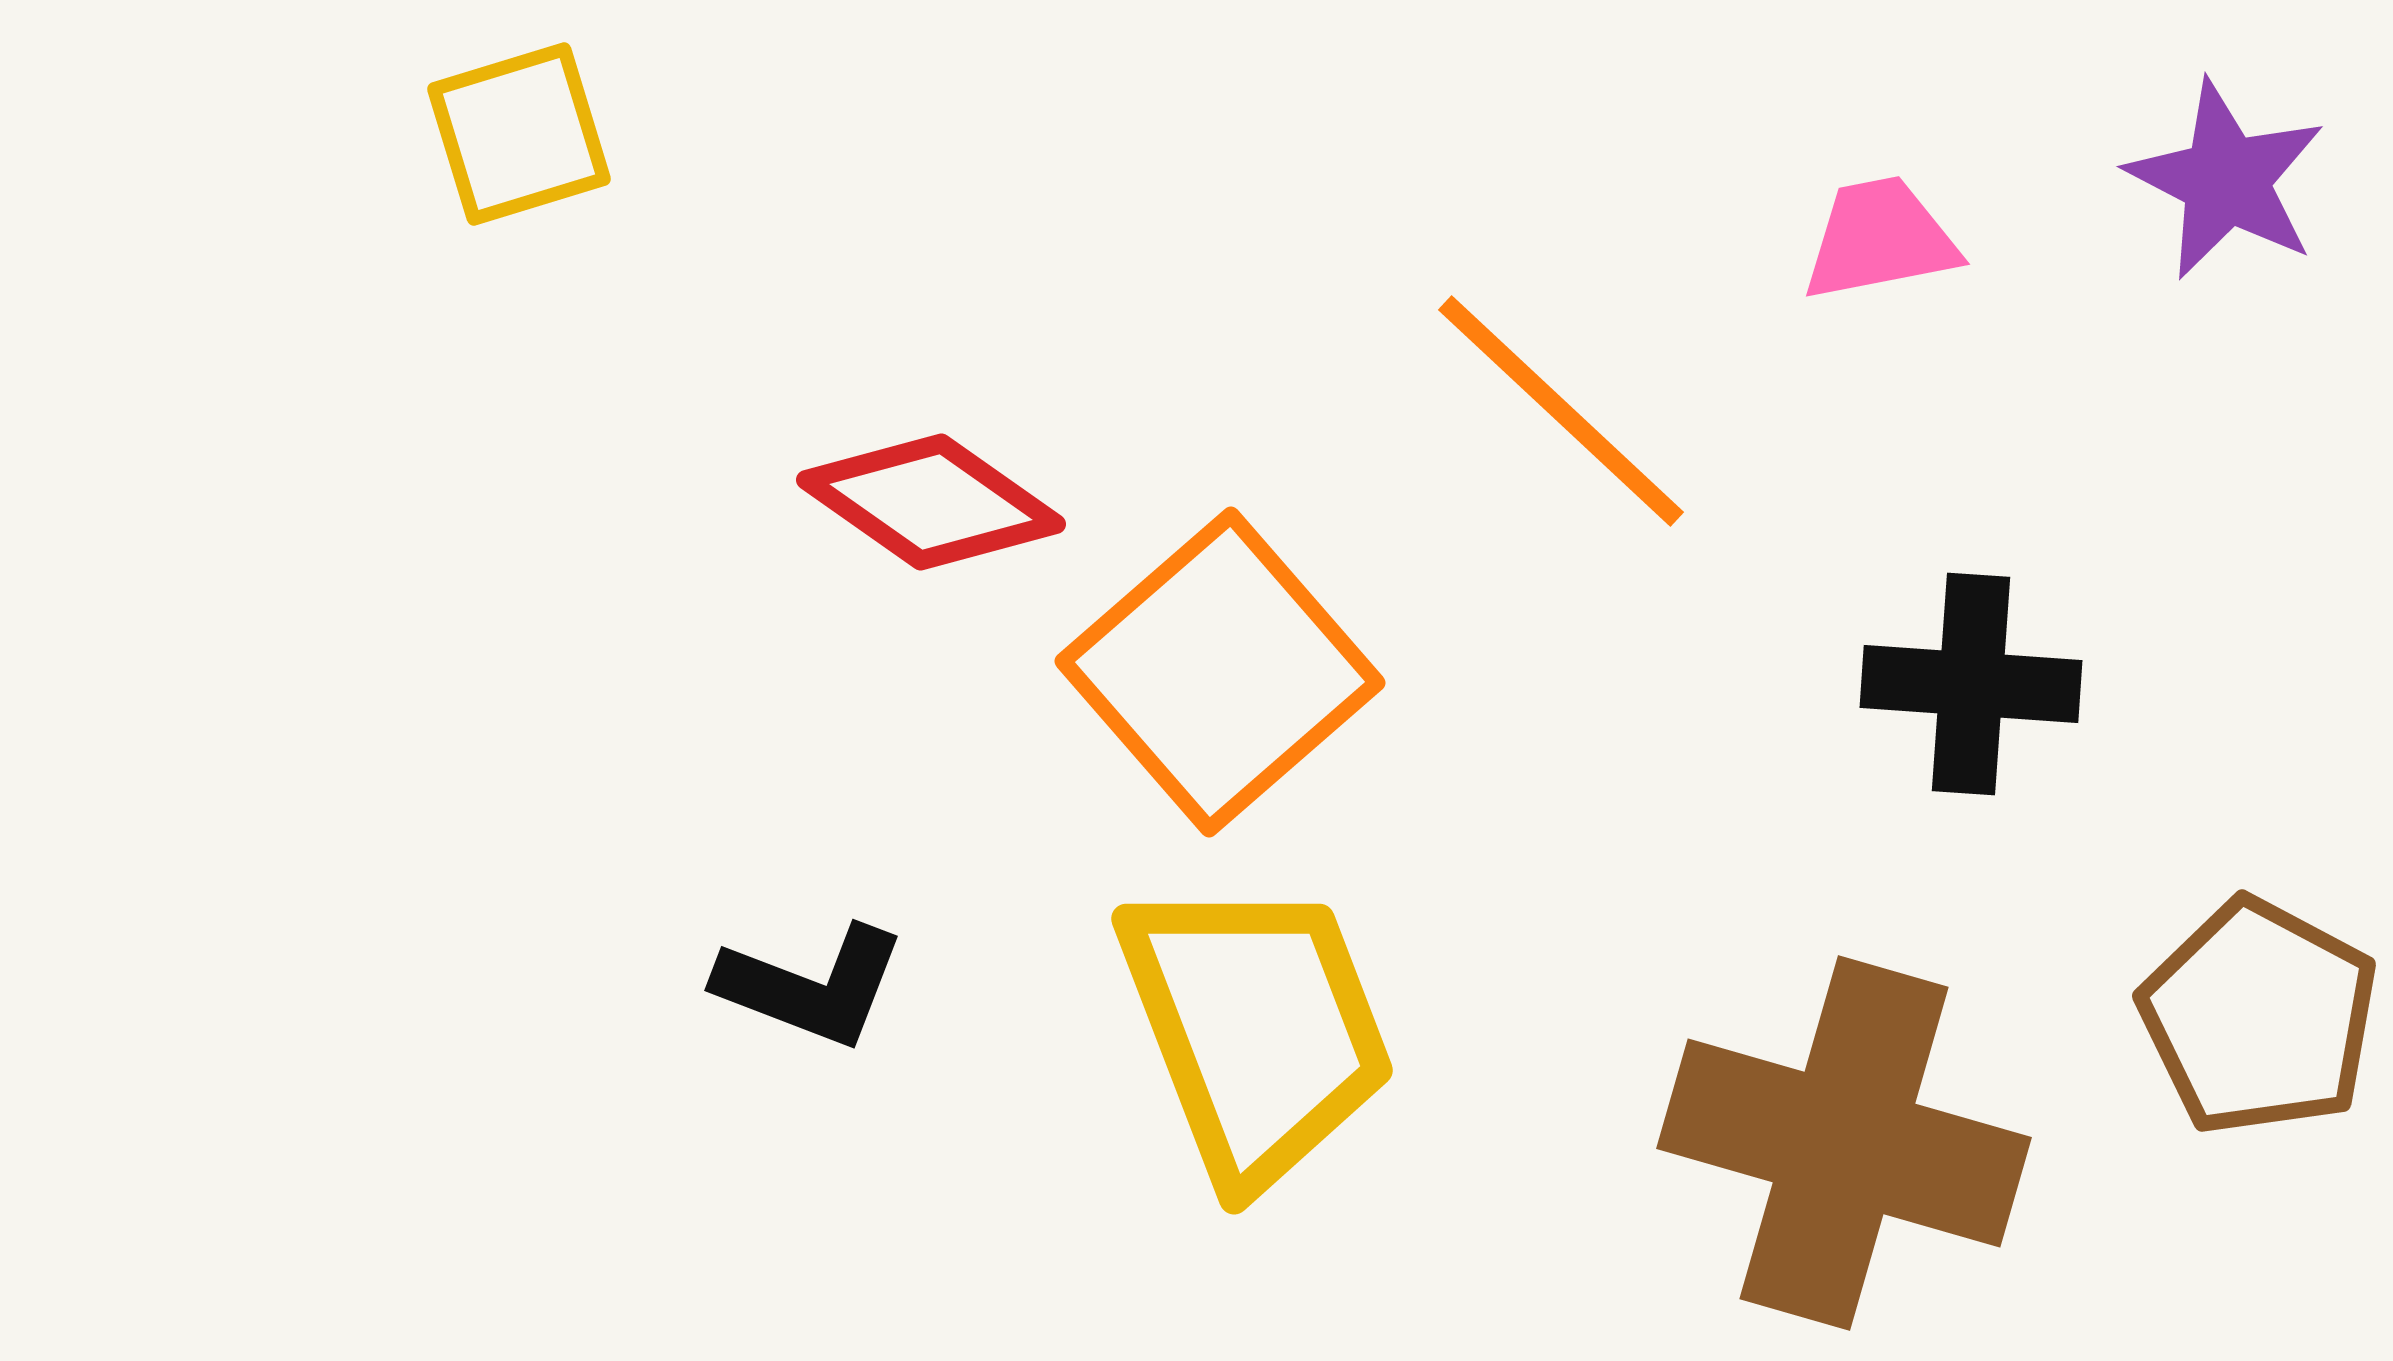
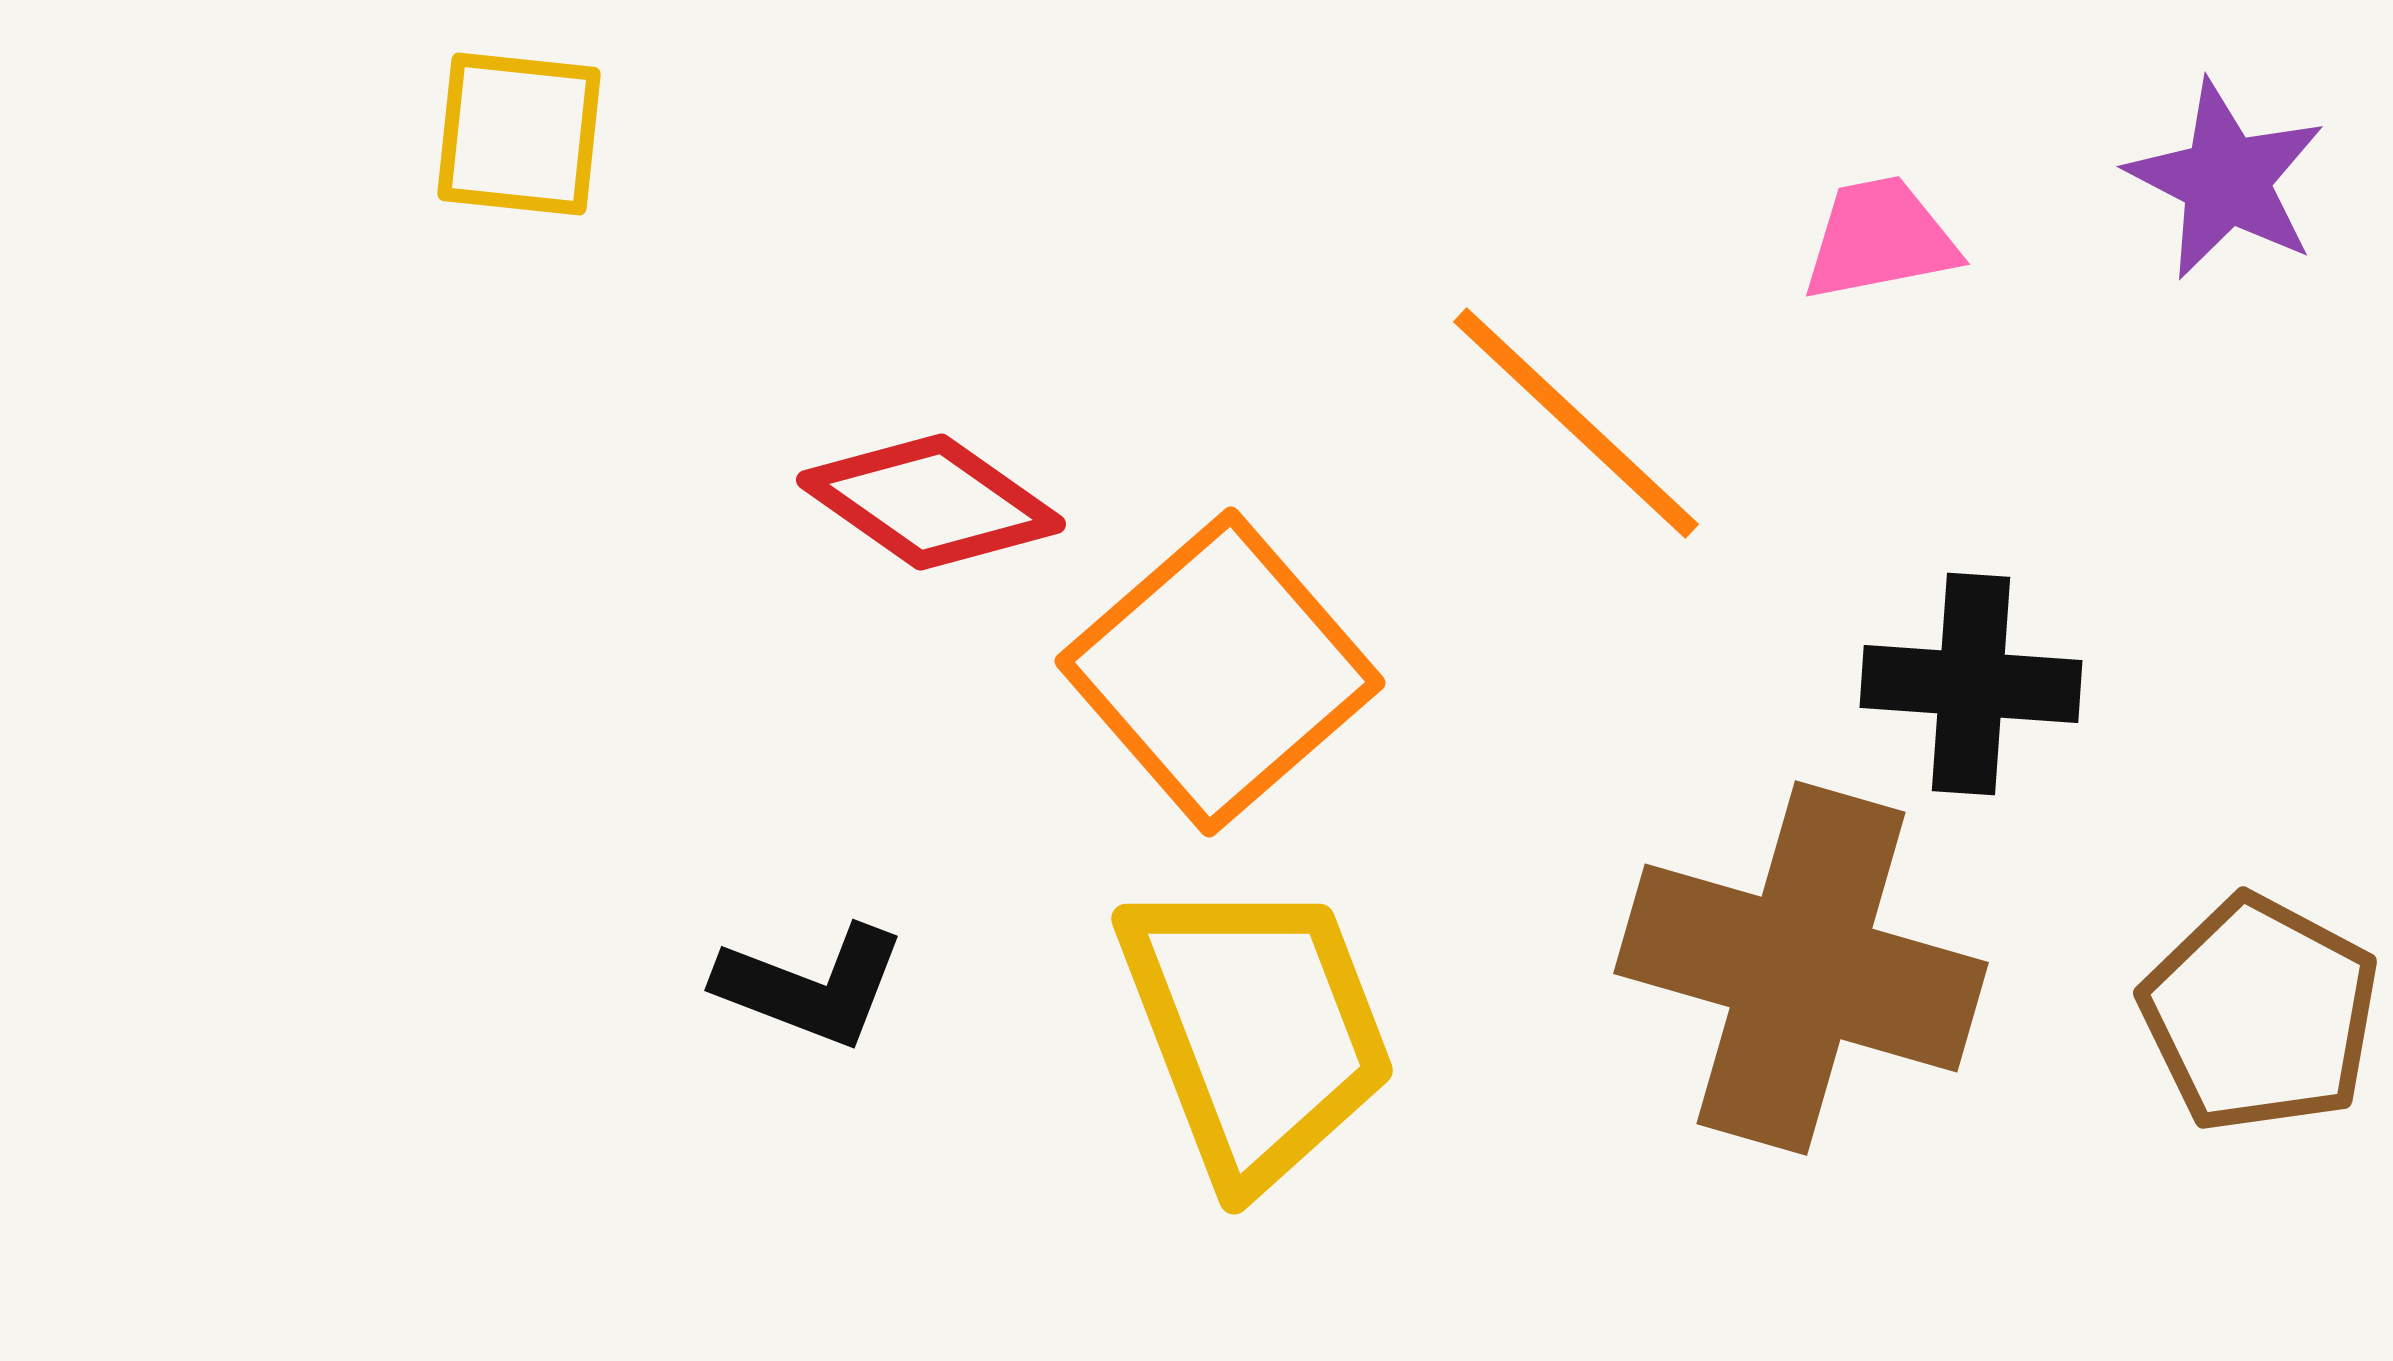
yellow square: rotated 23 degrees clockwise
orange line: moved 15 px right, 12 px down
brown pentagon: moved 1 px right, 3 px up
brown cross: moved 43 px left, 175 px up
